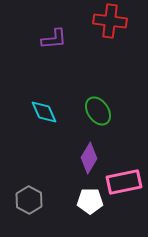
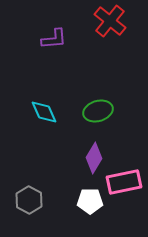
red cross: rotated 32 degrees clockwise
green ellipse: rotated 72 degrees counterclockwise
purple diamond: moved 5 px right
